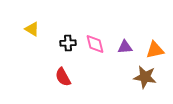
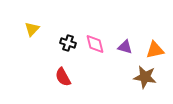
yellow triangle: rotated 42 degrees clockwise
black cross: rotated 21 degrees clockwise
purple triangle: rotated 21 degrees clockwise
